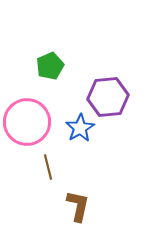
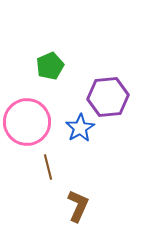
brown L-shape: rotated 12 degrees clockwise
